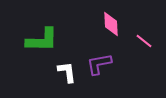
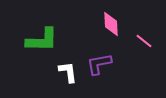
white L-shape: moved 1 px right
